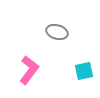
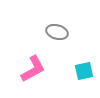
pink L-shape: moved 4 px right, 1 px up; rotated 24 degrees clockwise
